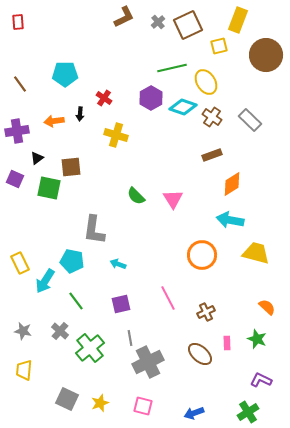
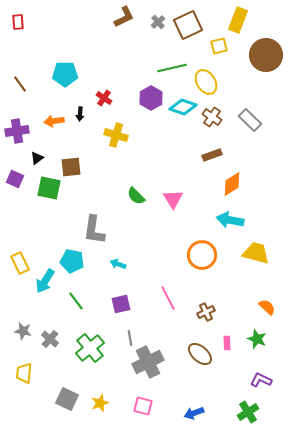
gray cross at (60, 331): moved 10 px left, 8 px down
yellow trapezoid at (24, 370): moved 3 px down
